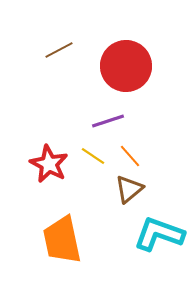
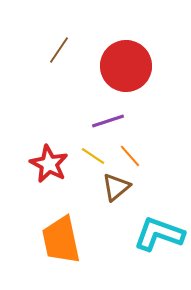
brown line: rotated 28 degrees counterclockwise
brown triangle: moved 13 px left, 2 px up
orange trapezoid: moved 1 px left
